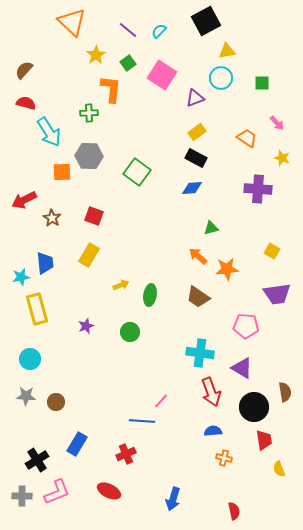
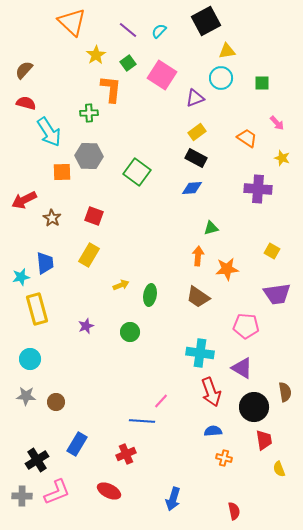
orange arrow at (198, 256): rotated 54 degrees clockwise
